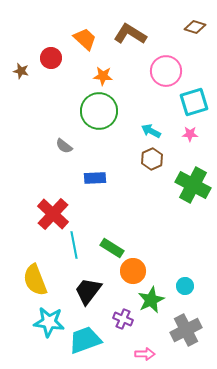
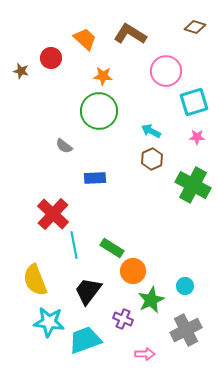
pink star: moved 7 px right, 3 px down
